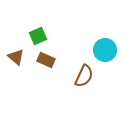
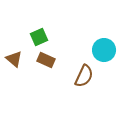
green square: moved 1 px right, 1 px down
cyan circle: moved 1 px left
brown triangle: moved 2 px left, 2 px down
